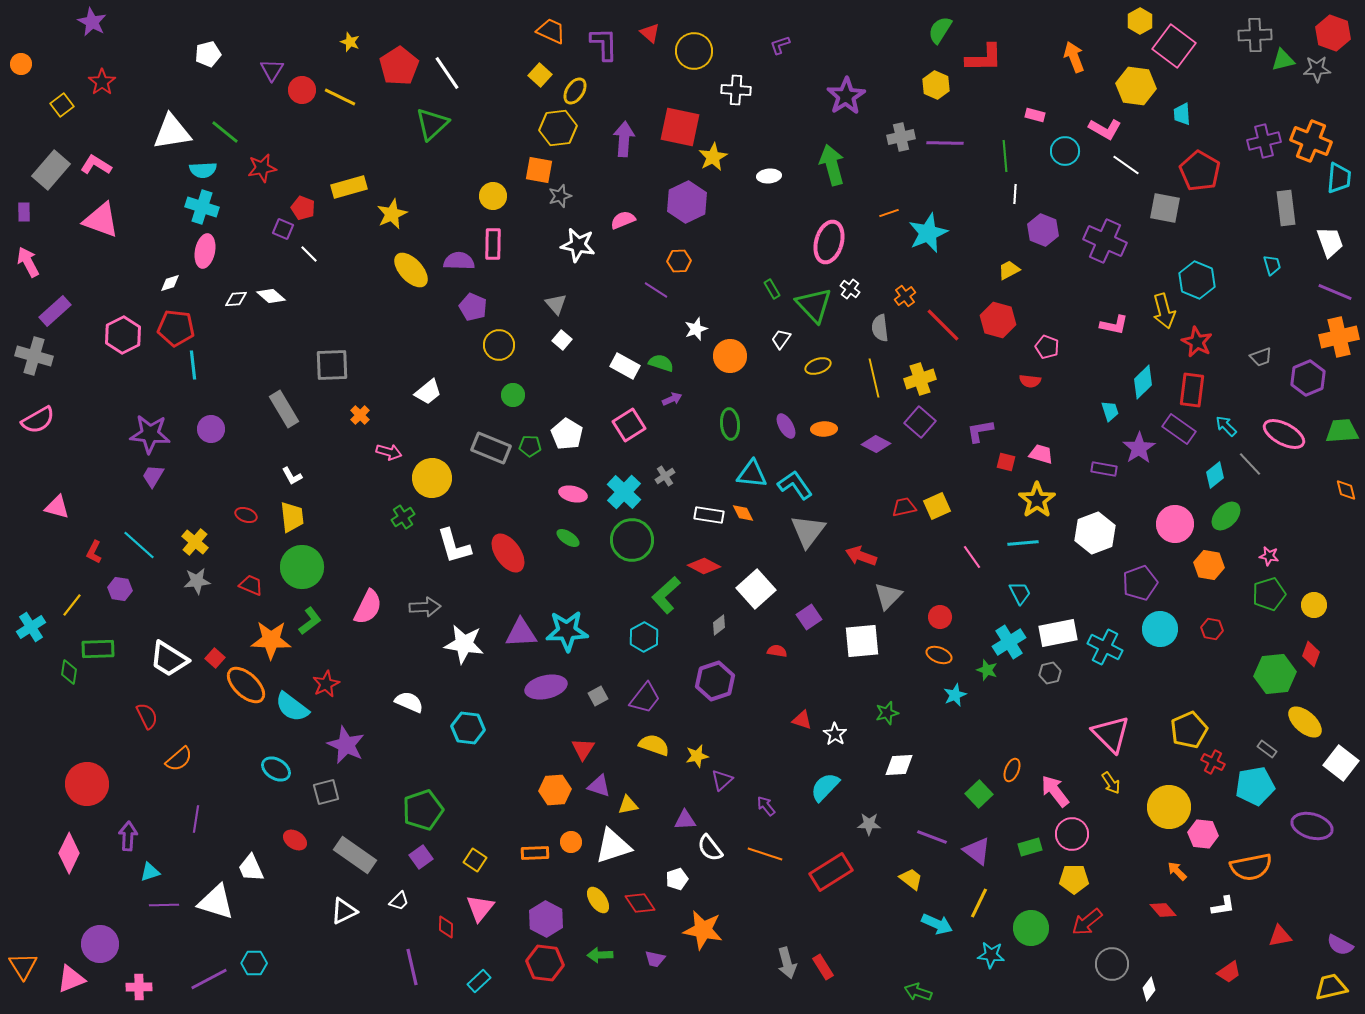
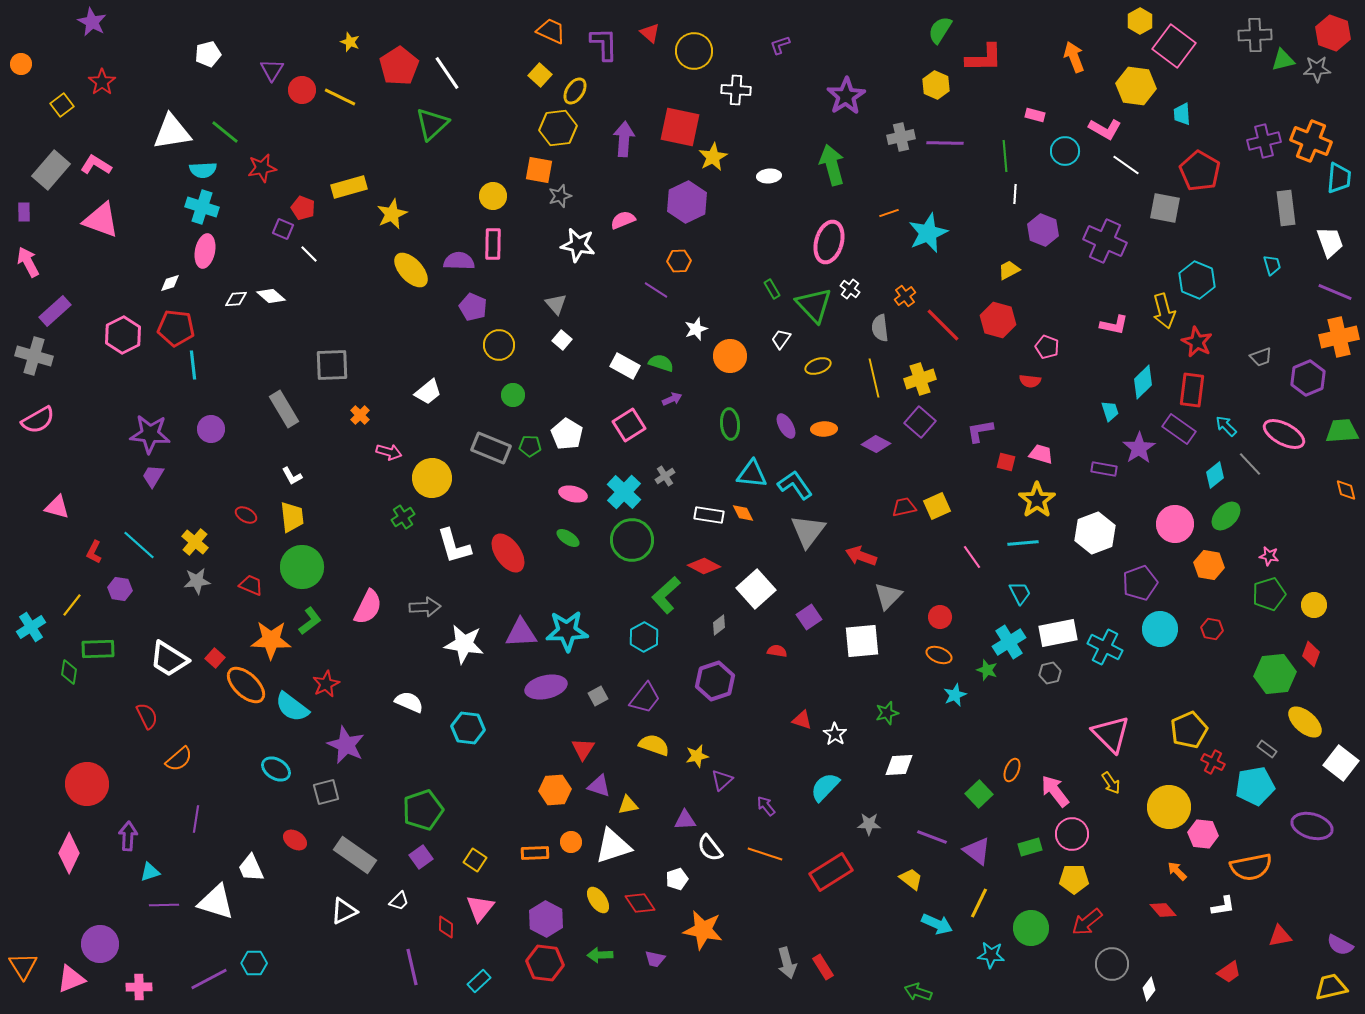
red ellipse at (246, 515): rotated 10 degrees clockwise
